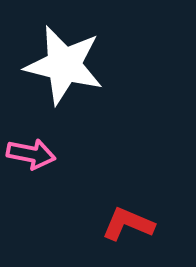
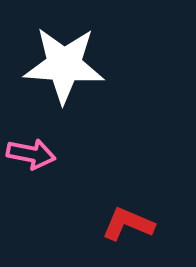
white star: rotated 10 degrees counterclockwise
